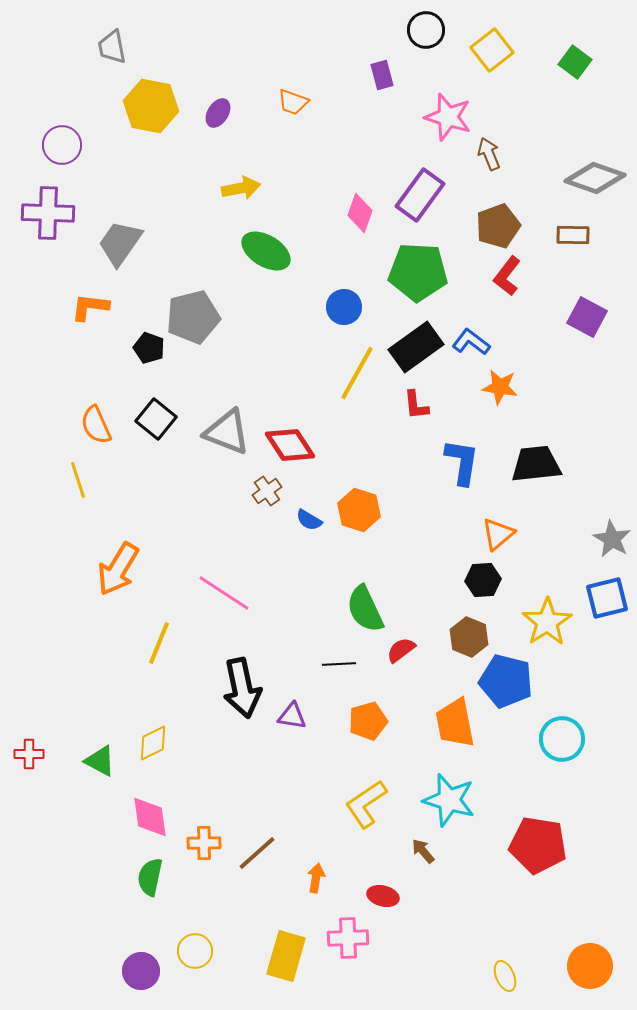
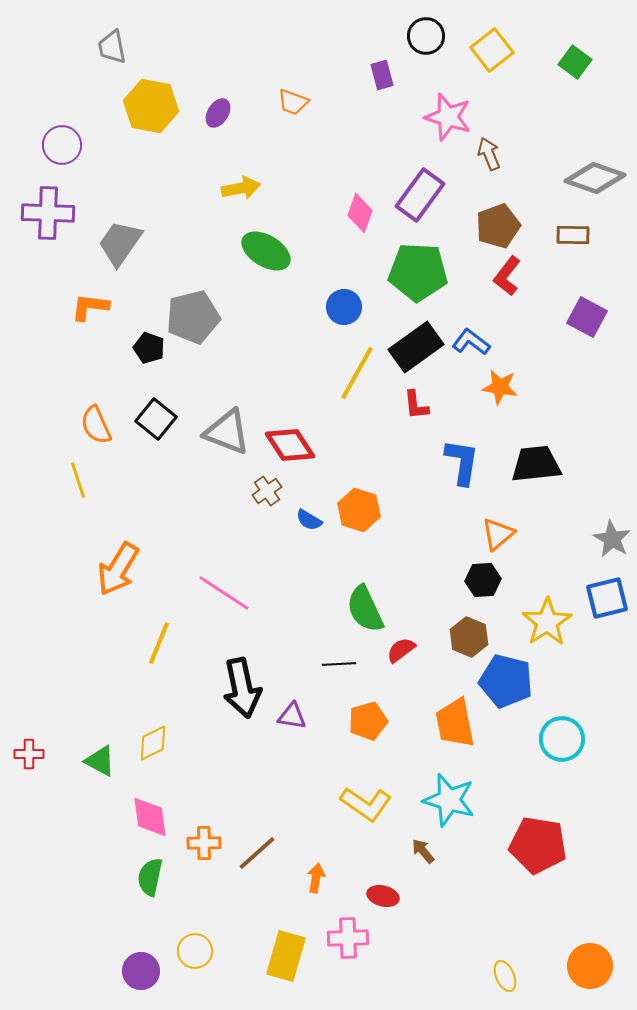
black circle at (426, 30): moved 6 px down
yellow L-shape at (366, 804): rotated 111 degrees counterclockwise
